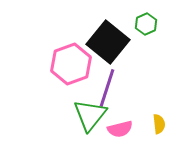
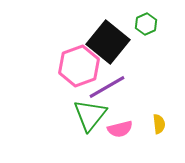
pink hexagon: moved 8 px right, 2 px down
purple line: moved 1 px up; rotated 42 degrees clockwise
